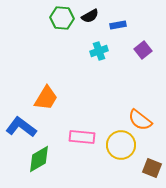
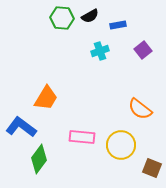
cyan cross: moved 1 px right
orange semicircle: moved 11 px up
green diamond: rotated 24 degrees counterclockwise
